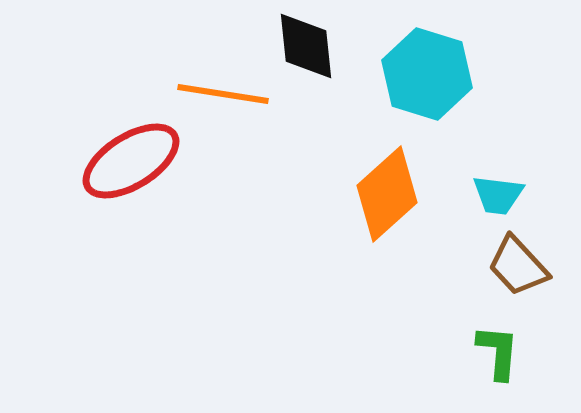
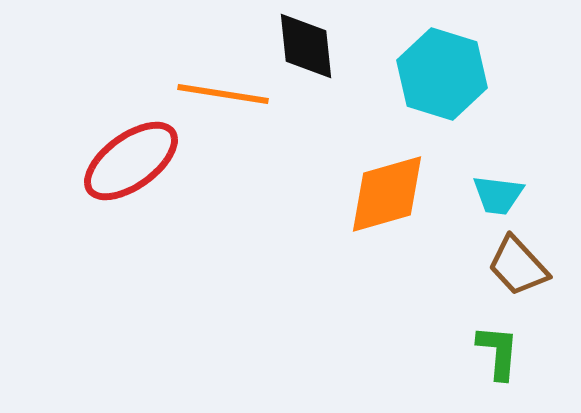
cyan hexagon: moved 15 px right
red ellipse: rotated 4 degrees counterclockwise
orange diamond: rotated 26 degrees clockwise
